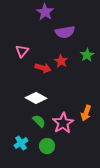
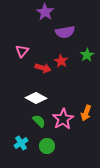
pink star: moved 4 px up
